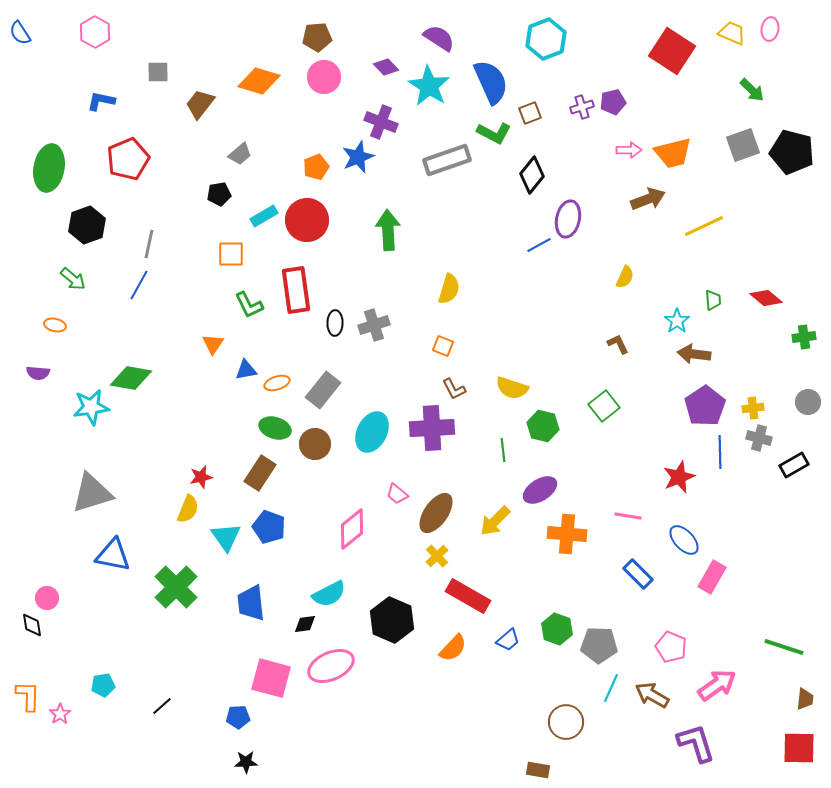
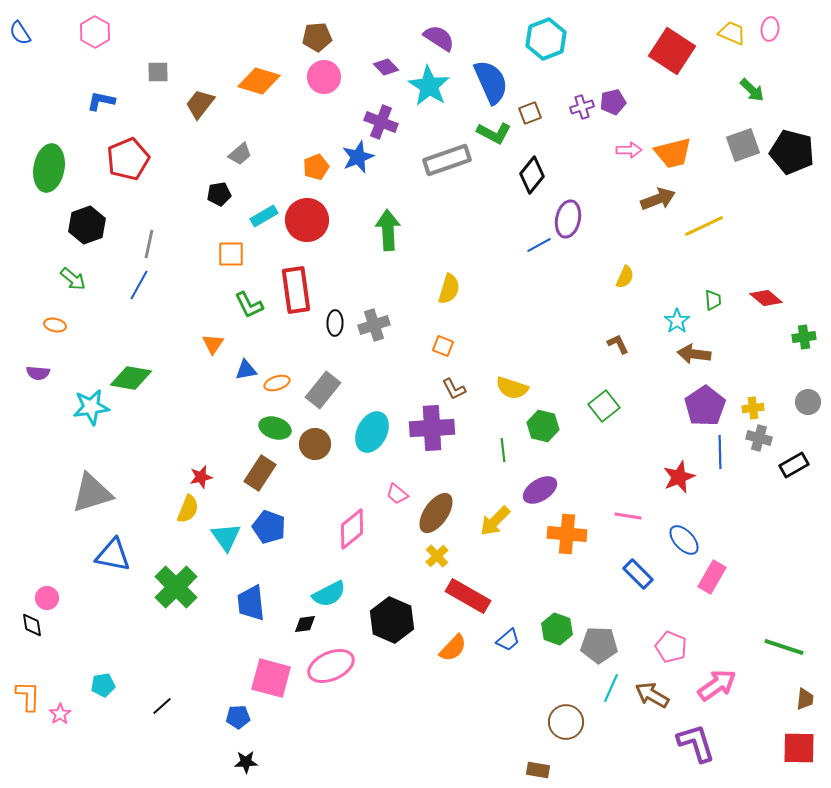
brown arrow at (648, 199): moved 10 px right
